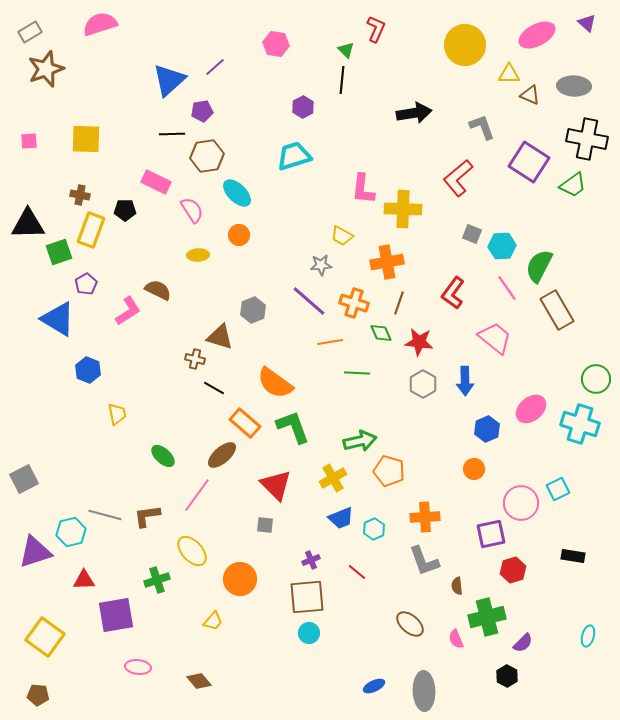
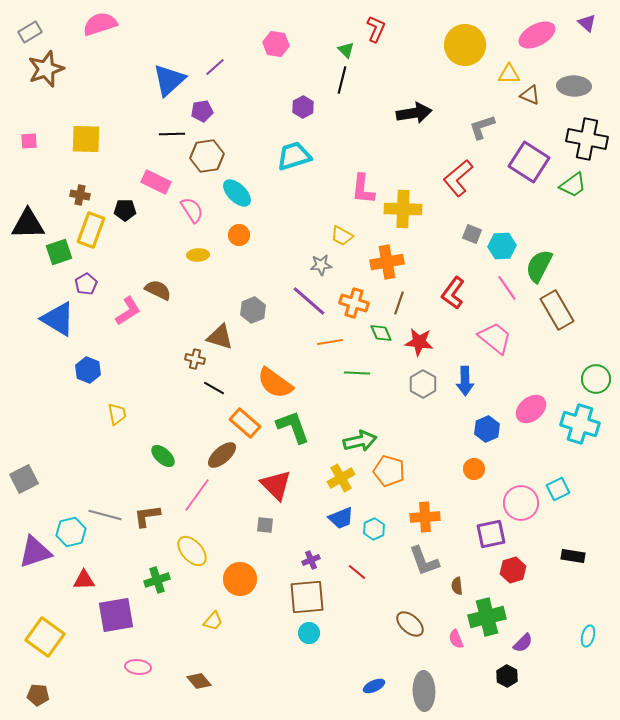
black line at (342, 80): rotated 8 degrees clockwise
gray L-shape at (482, 127): rotated 88 degrees counterclockwise
yellow cross at (333, 478): moved 8 px right
